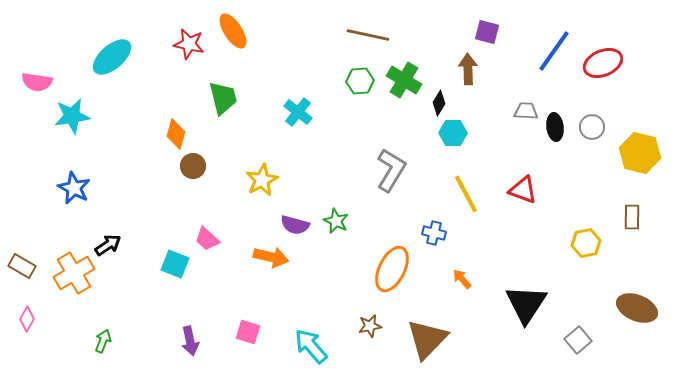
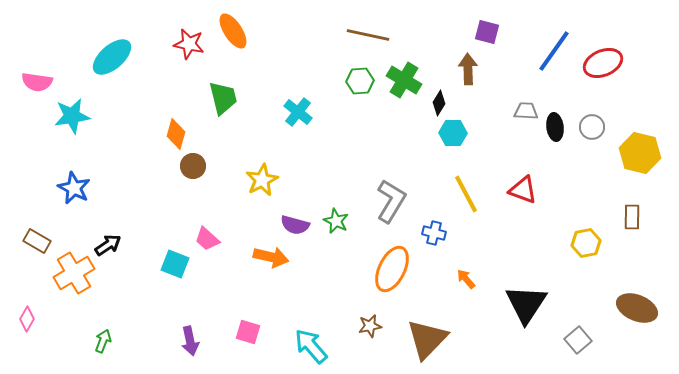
gray L-shape at (391, 170): moved 31 px down
brown rectangle at (22, 266): moved 15 px right, 25 px up
orange arrow at (462, 279): moved 4 px right
